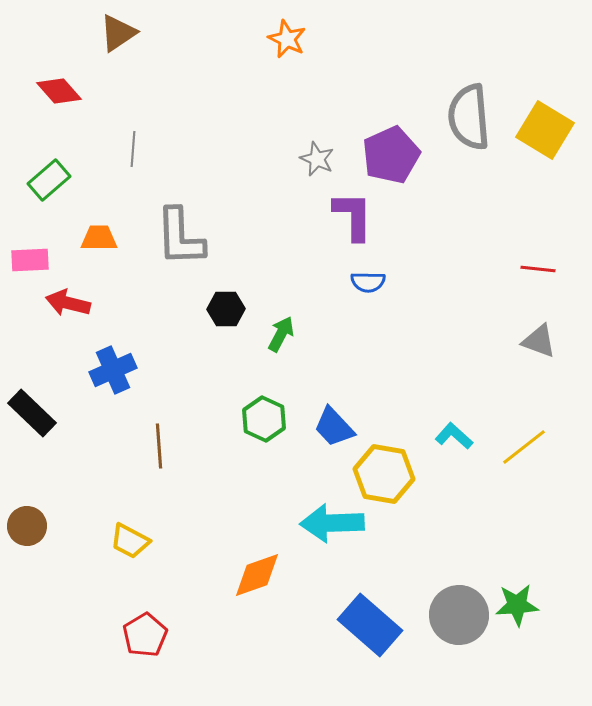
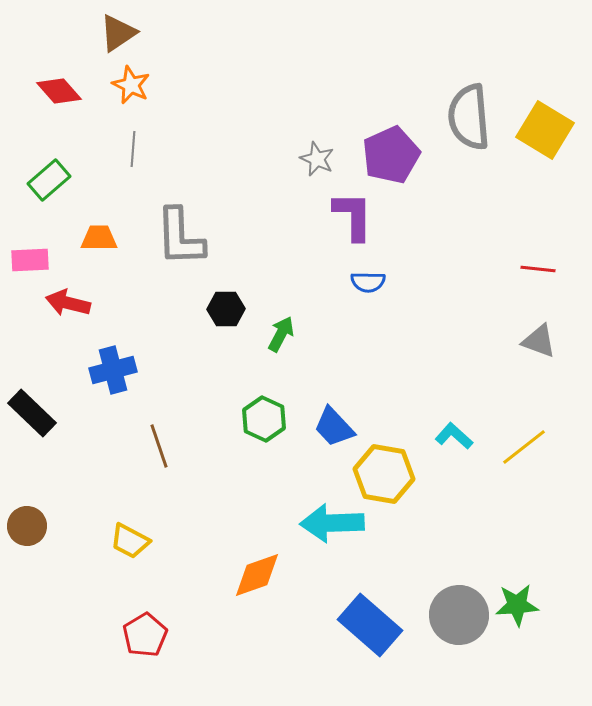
orange star: moved 156 px left, 46 px down
blue cross: rotated 9 degrees clockwise
brown line: rotated 15 degrees counterclockwise
